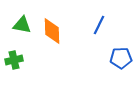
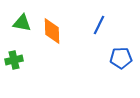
green triangle: moved 2 px up
